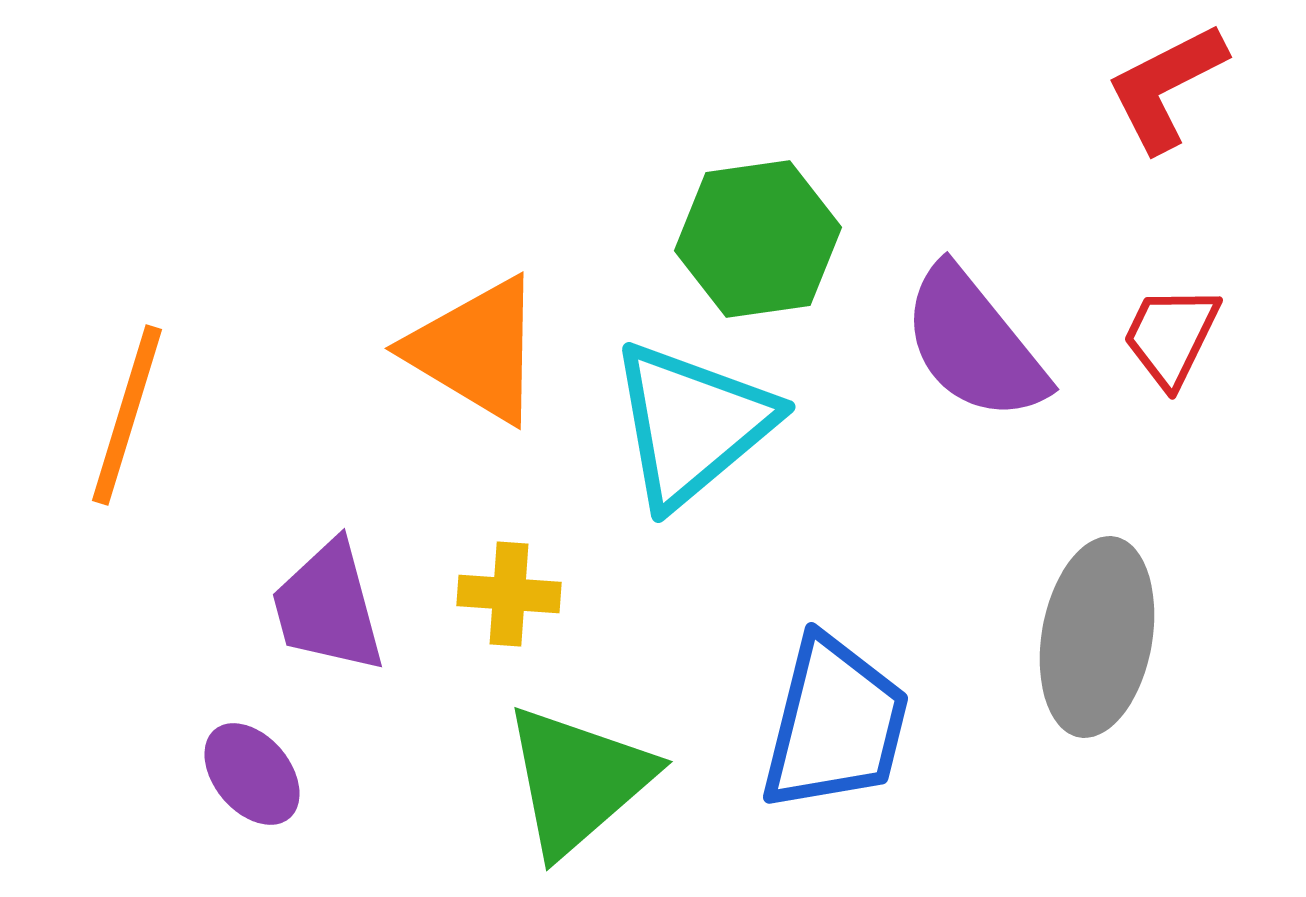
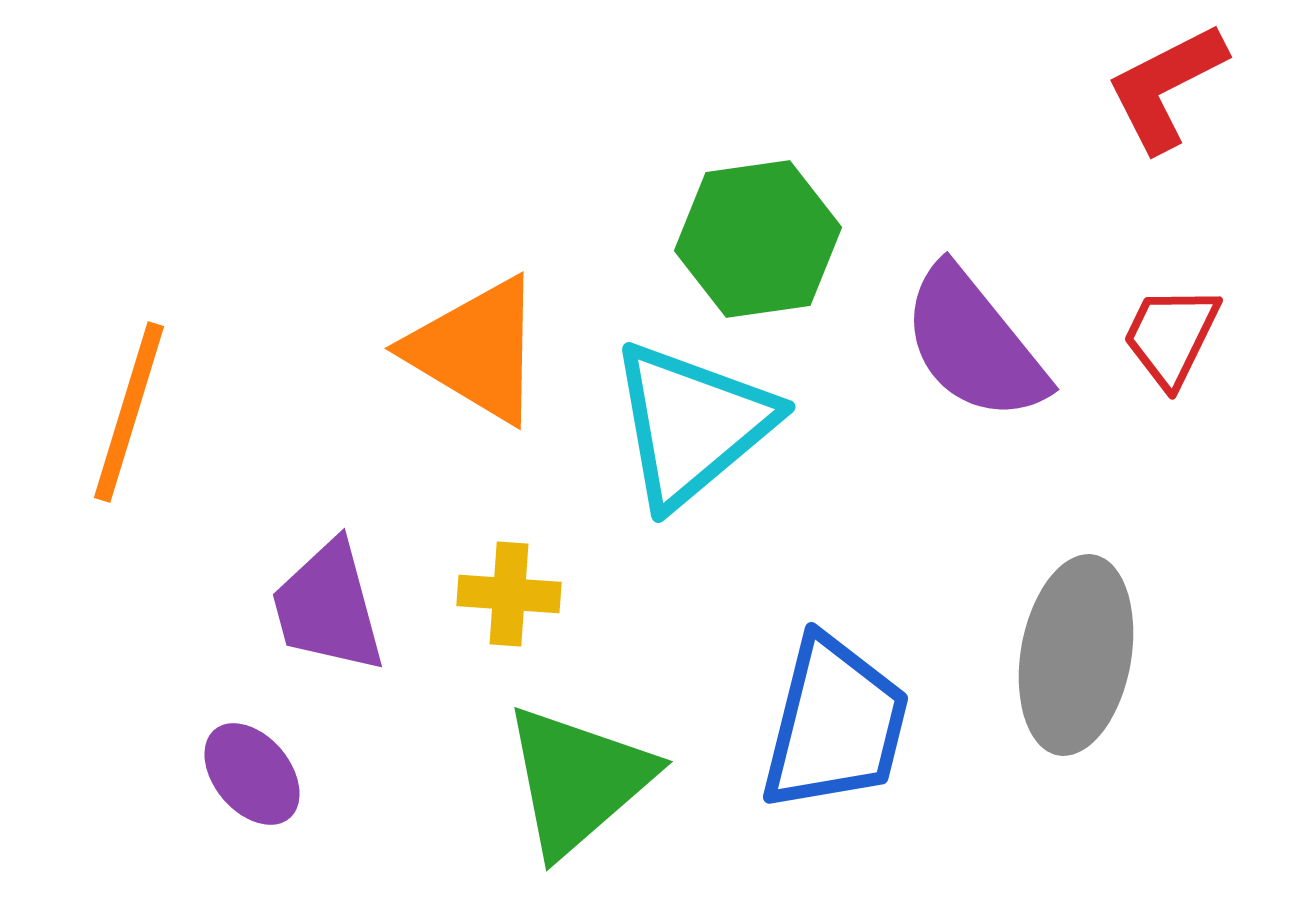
orange line: moved 2 px right, 3 px up
gray ellipse: moved 21 px left, 18 px down
